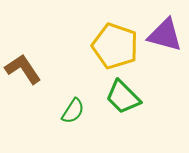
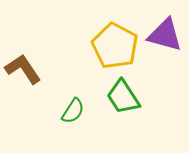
yellow pentagon: rotated 9 degrees clockwise
green trapezoid: rotated 12 degrees clockwise
